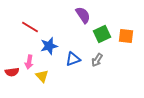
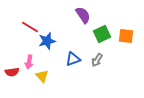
blue star: moved 2 px left, 5 px up
